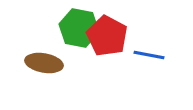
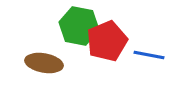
green hexagon: moved 2 px up
red pentagon: moved 5 px down; rotated 21 degrees clockwise
